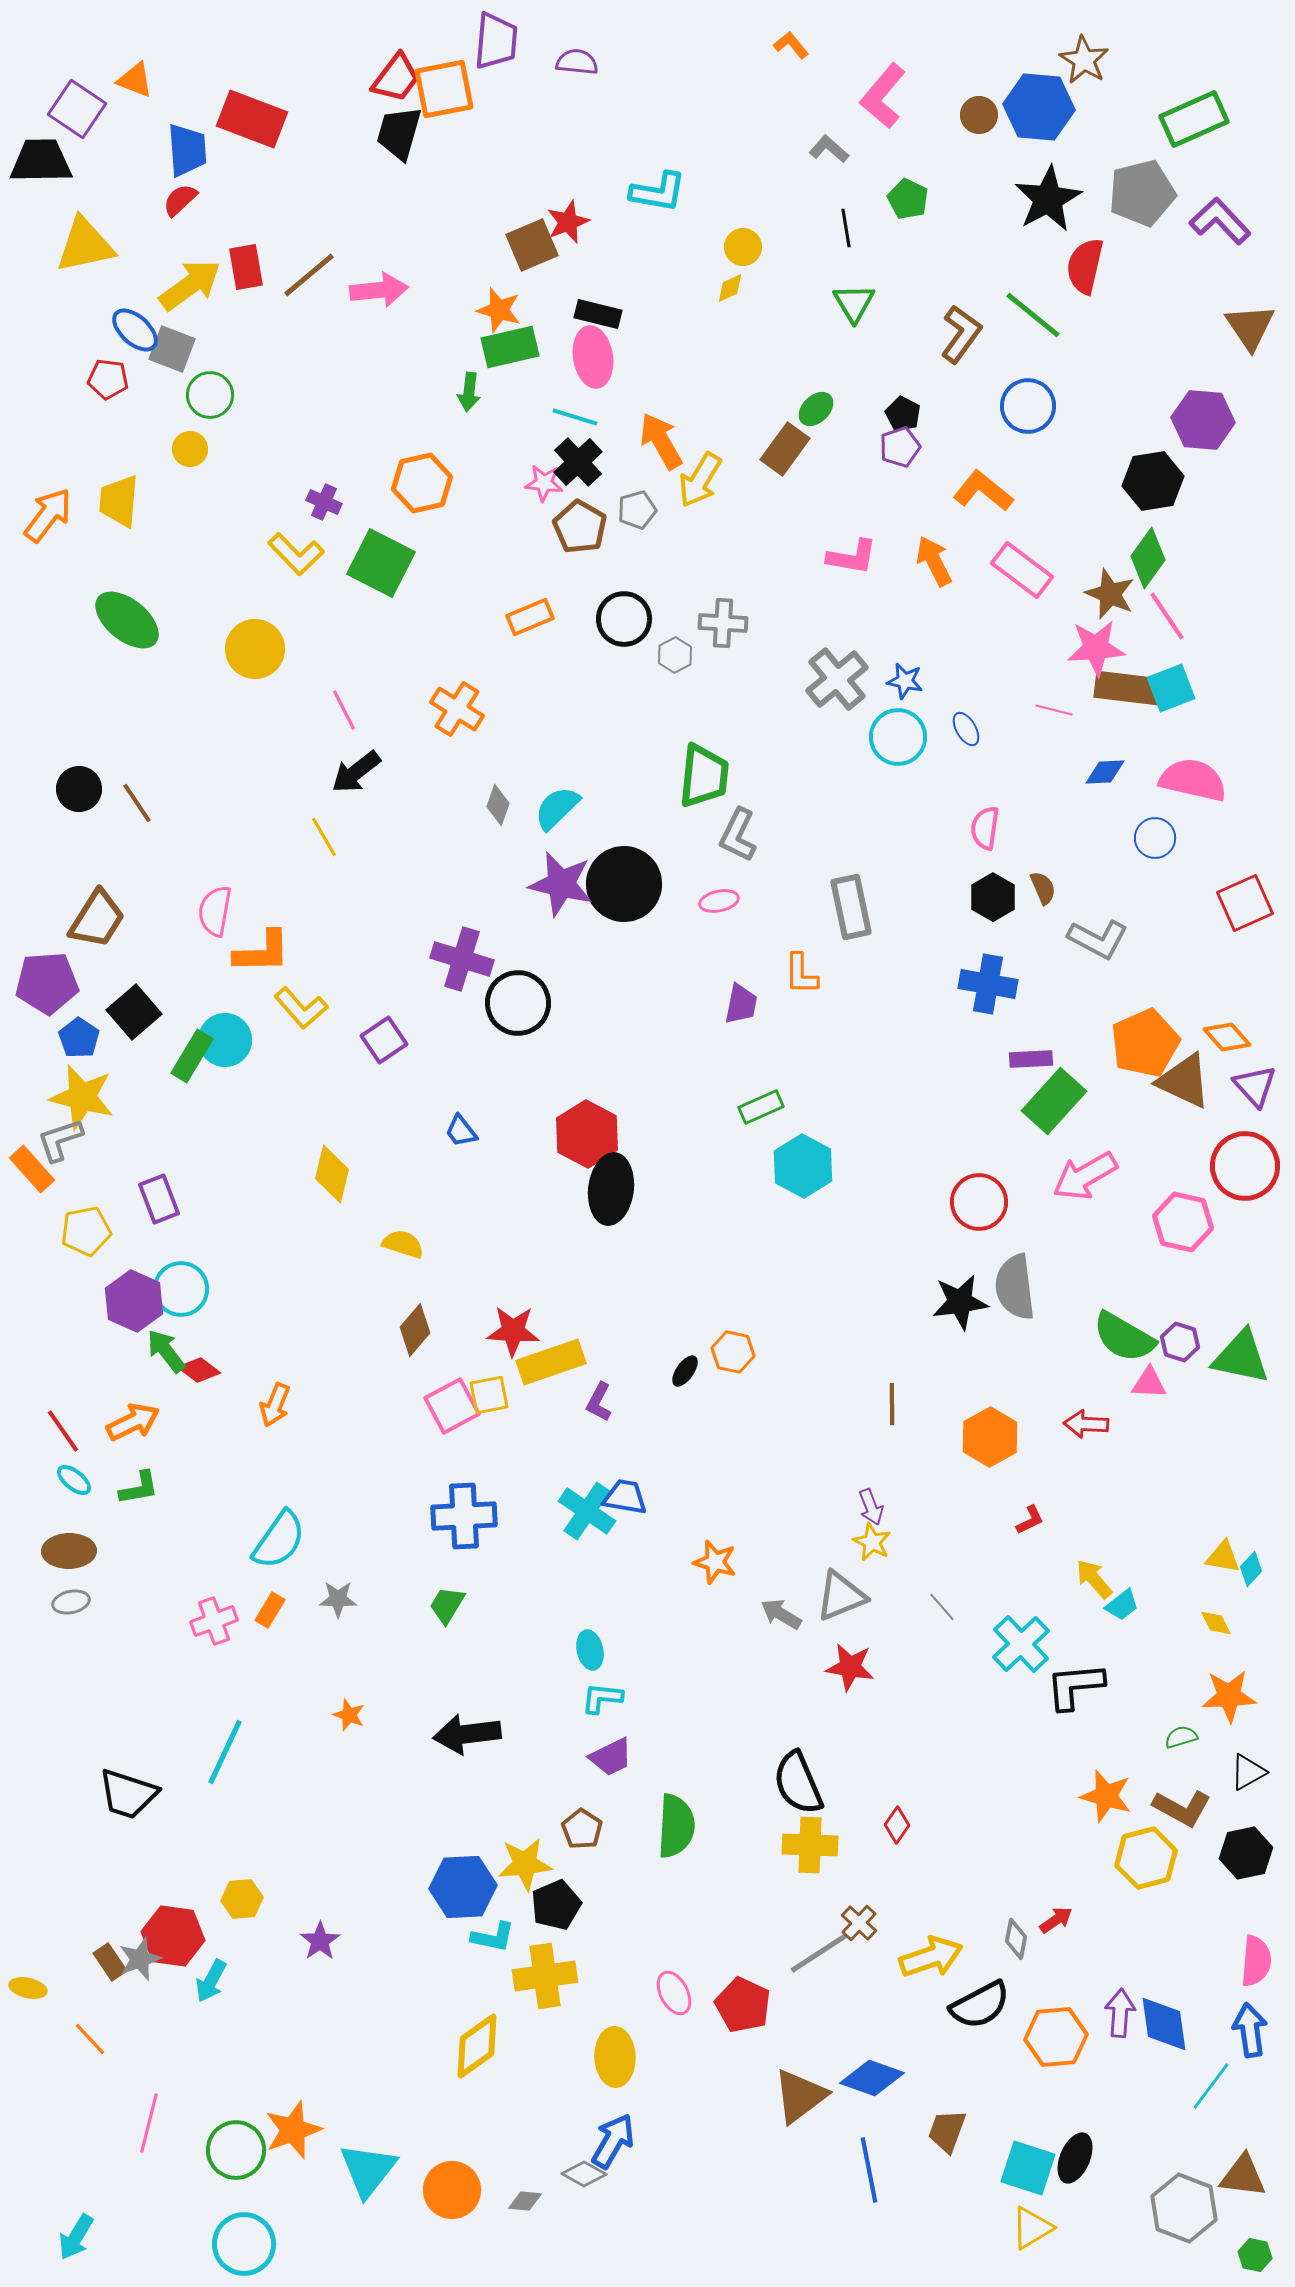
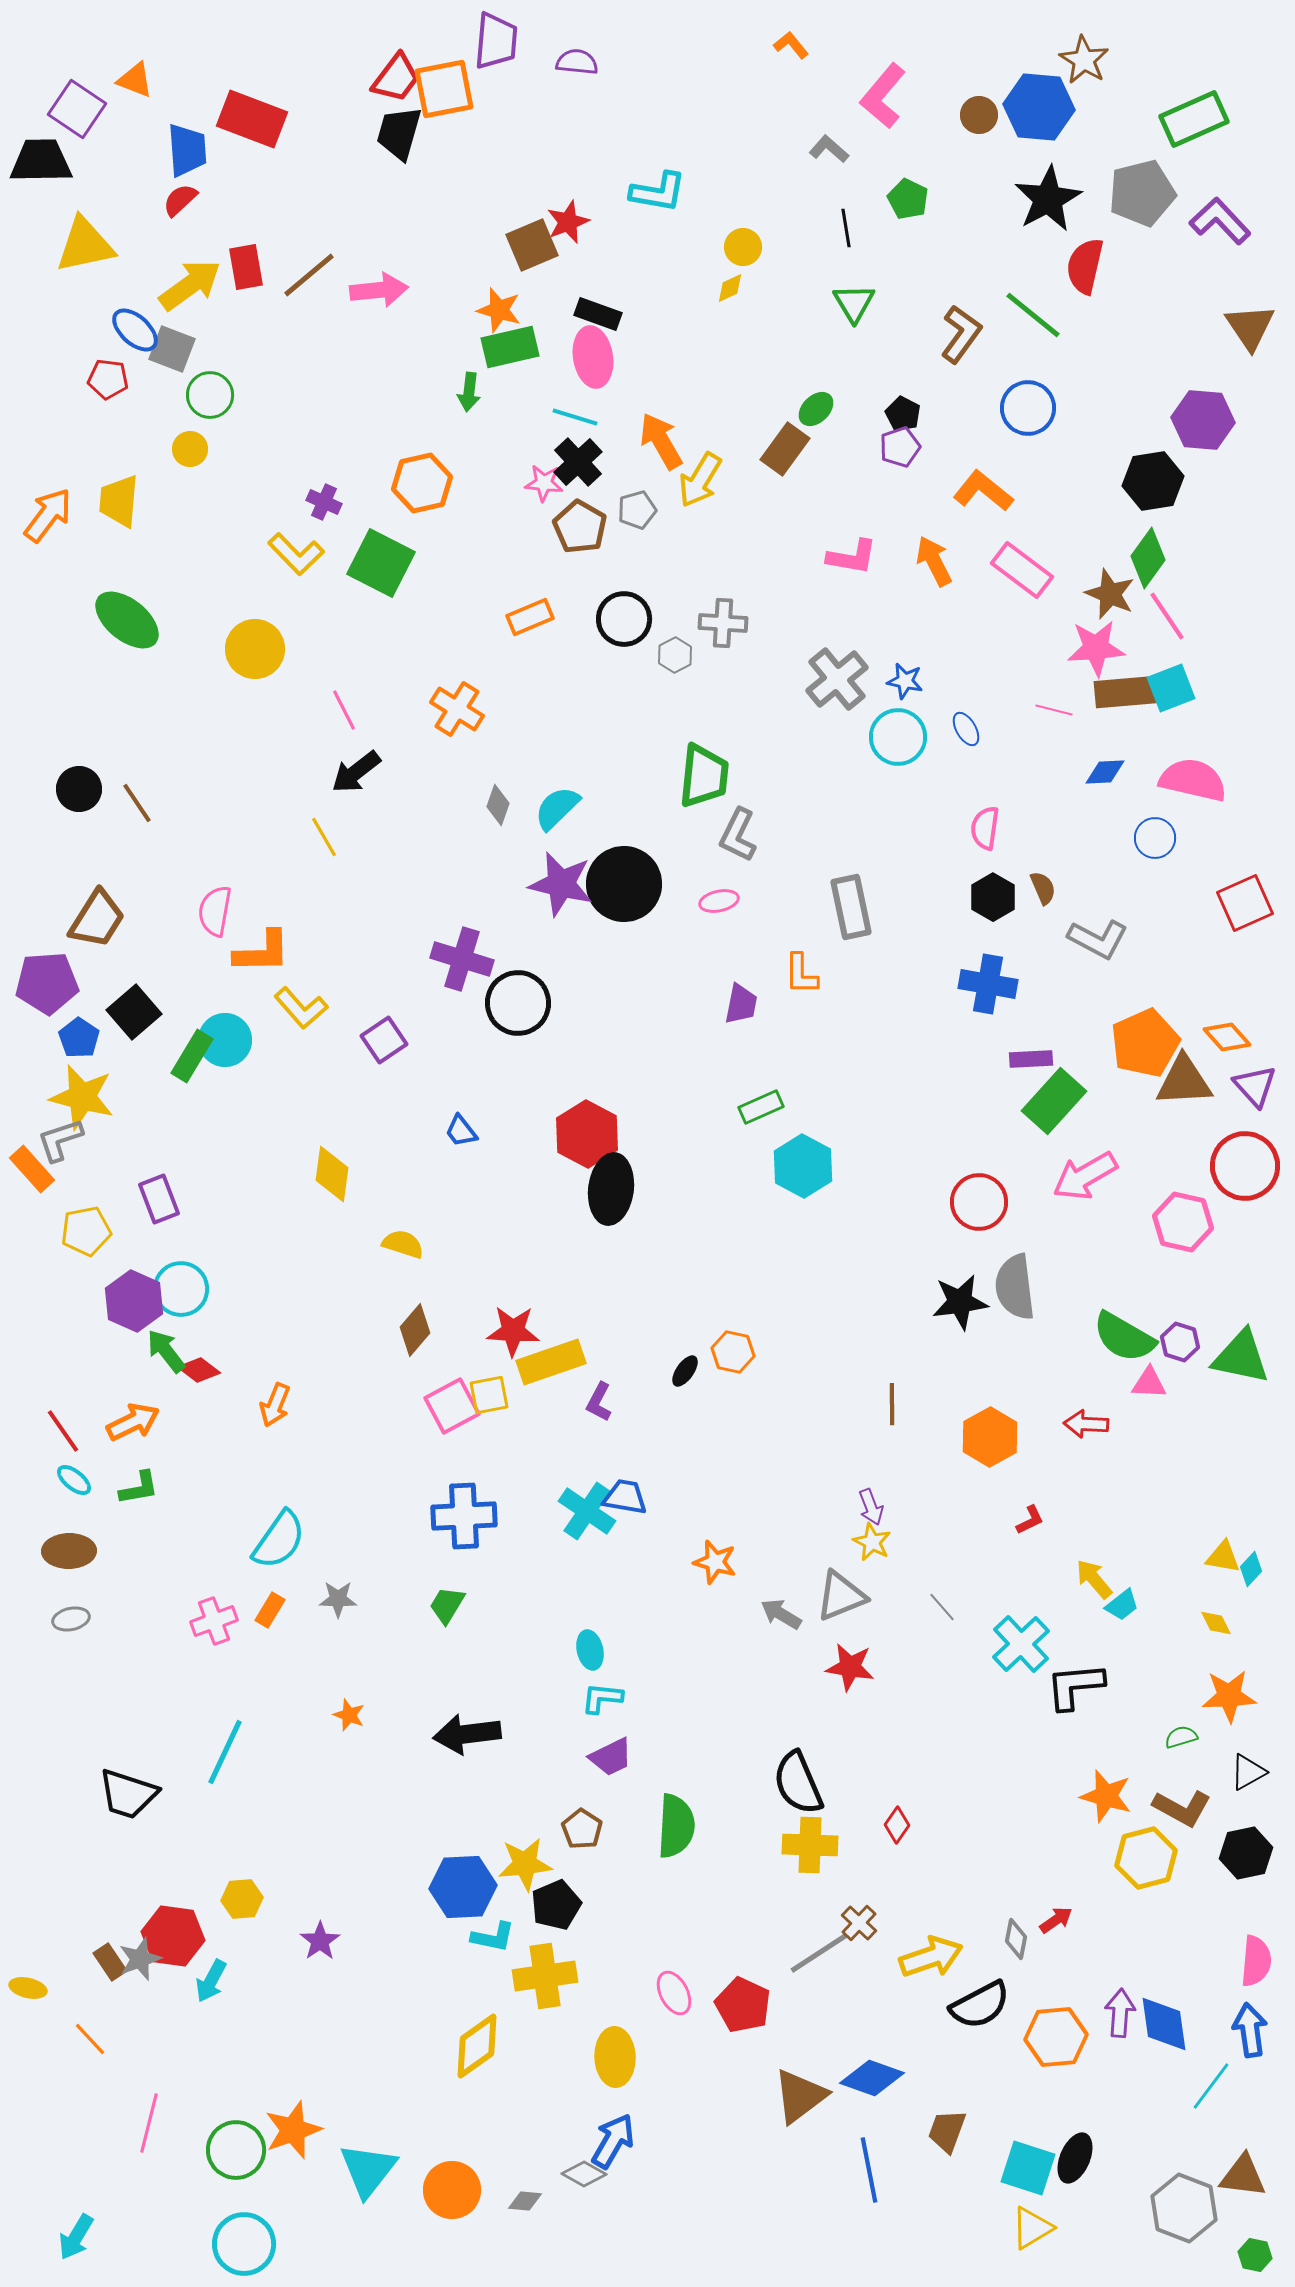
black rectangle at (598, 314): rotated 6 degrees clockwise
blue circle at (1028, 406): moved 2 px down
brown rectangle at (1127, 688): moved 4 px down; rotated 12 degrees counterclockwise
brown triangle at (1184, 1081): rotated 28 degrees counterclockwise
yellow diamond at (332, 1174): rotated 6 degrees counterclockwise
gray ellipse at (71, 1602): moved 17 px down
